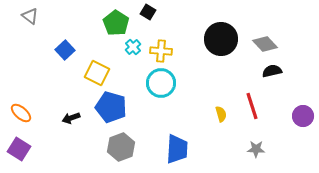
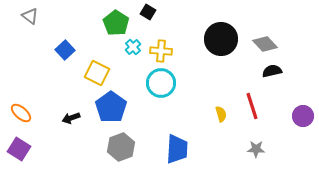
blue pentagon: rotated 20 degrees clockwise
